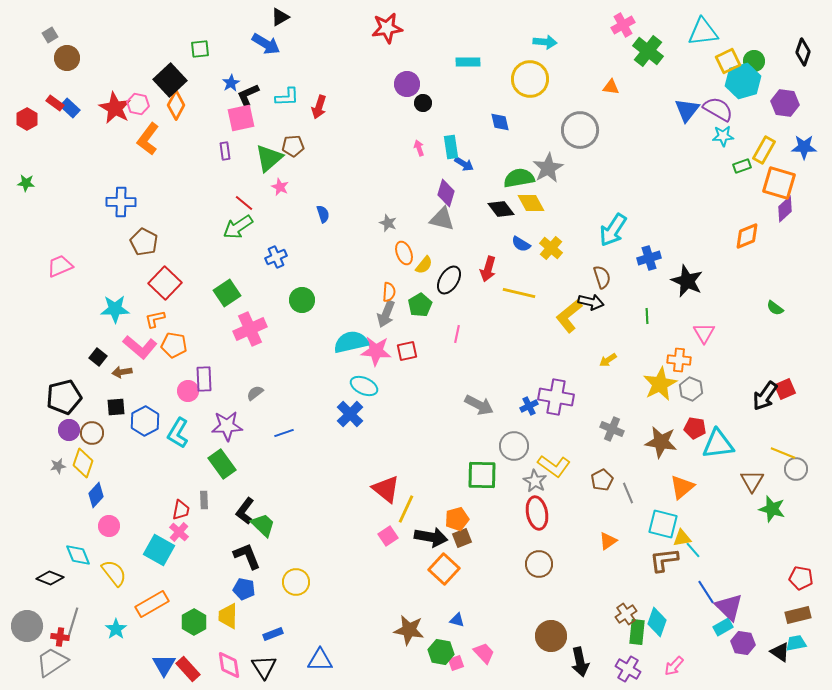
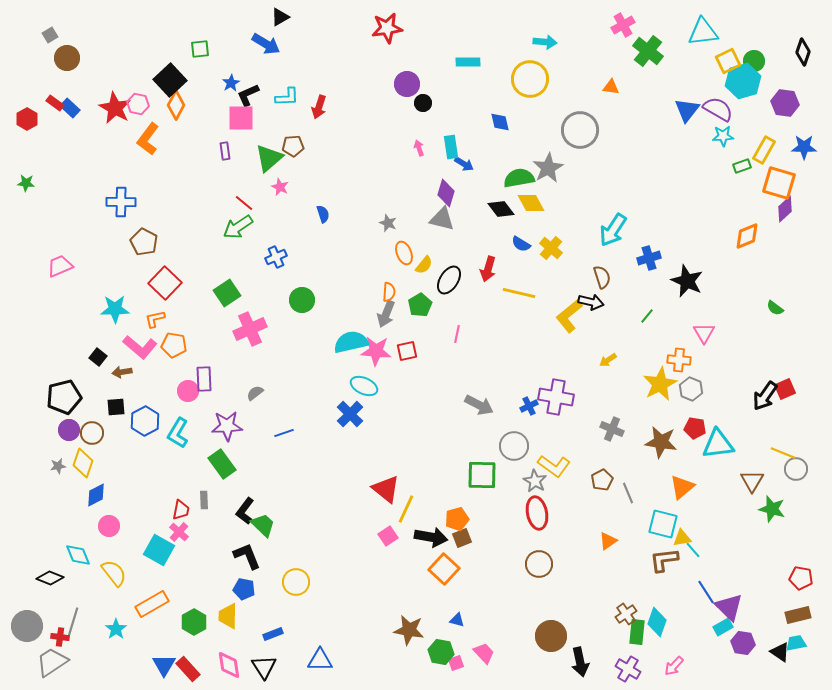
pink square at (241, 118): rotated 12 degrees clockwise
green line at (647, 316): rotated 42 degrees clockwise
blue diamond at (96, 495): rotated 20 degrees clockwise
